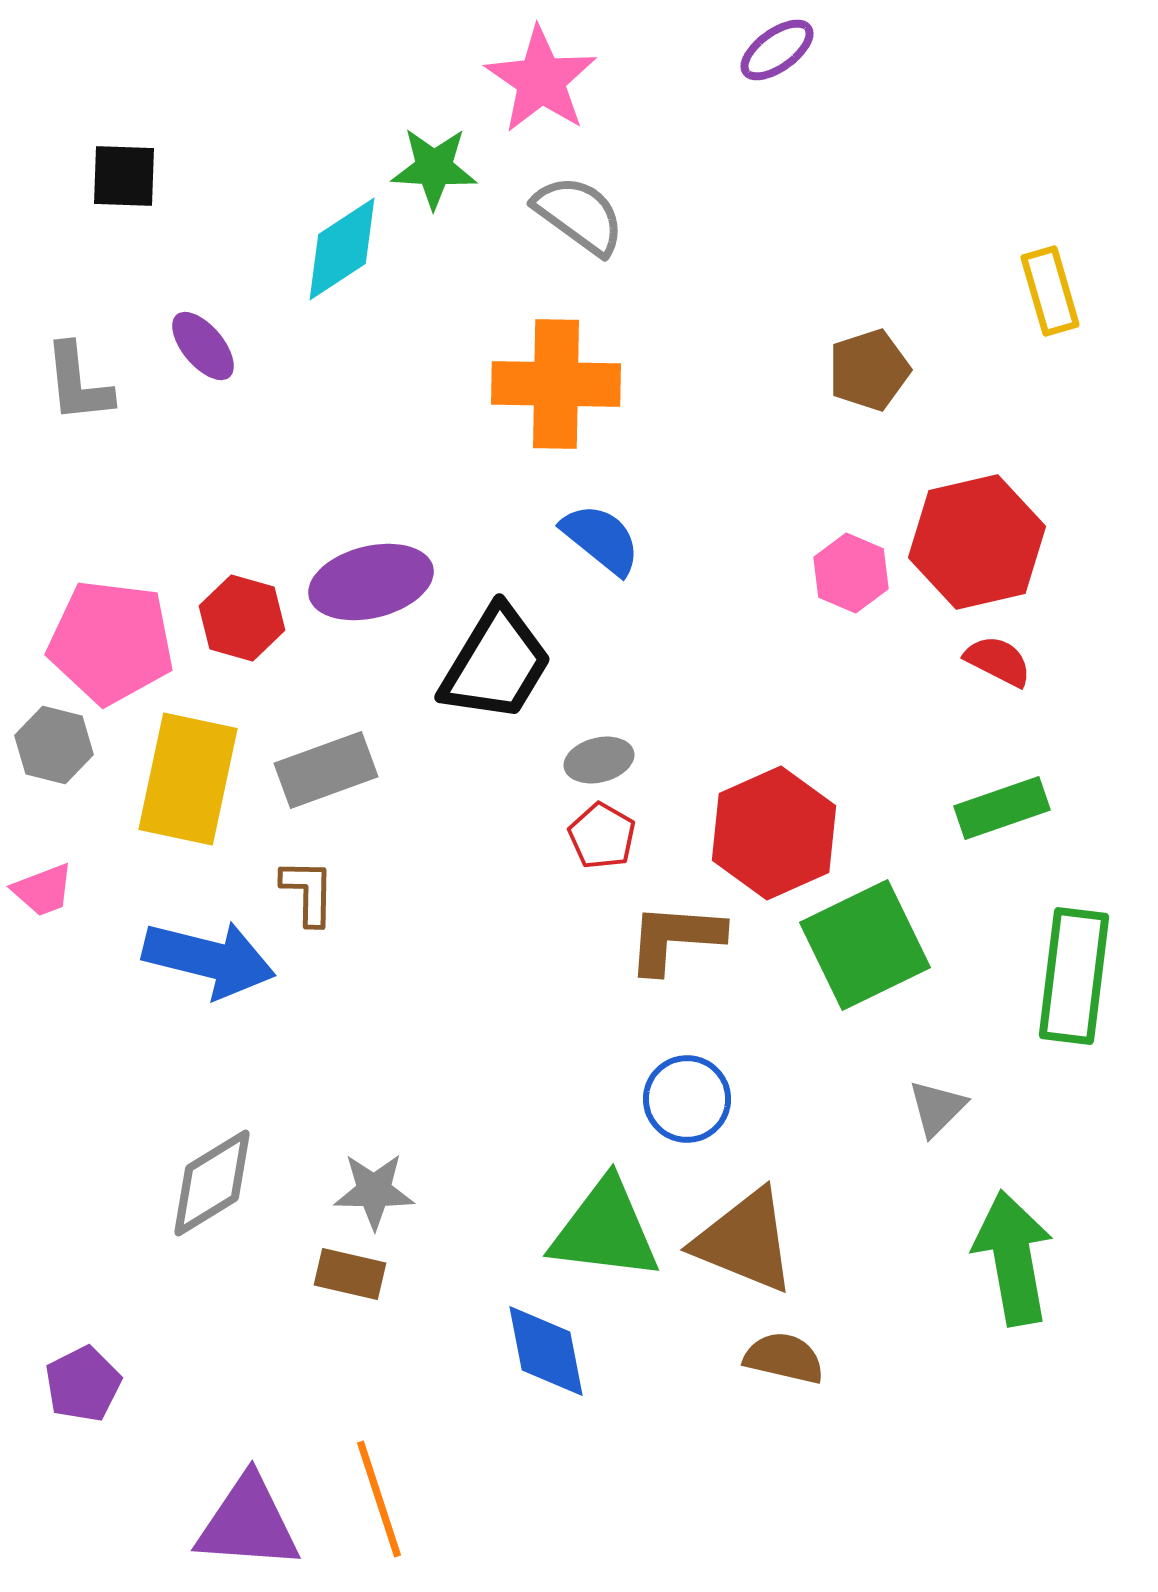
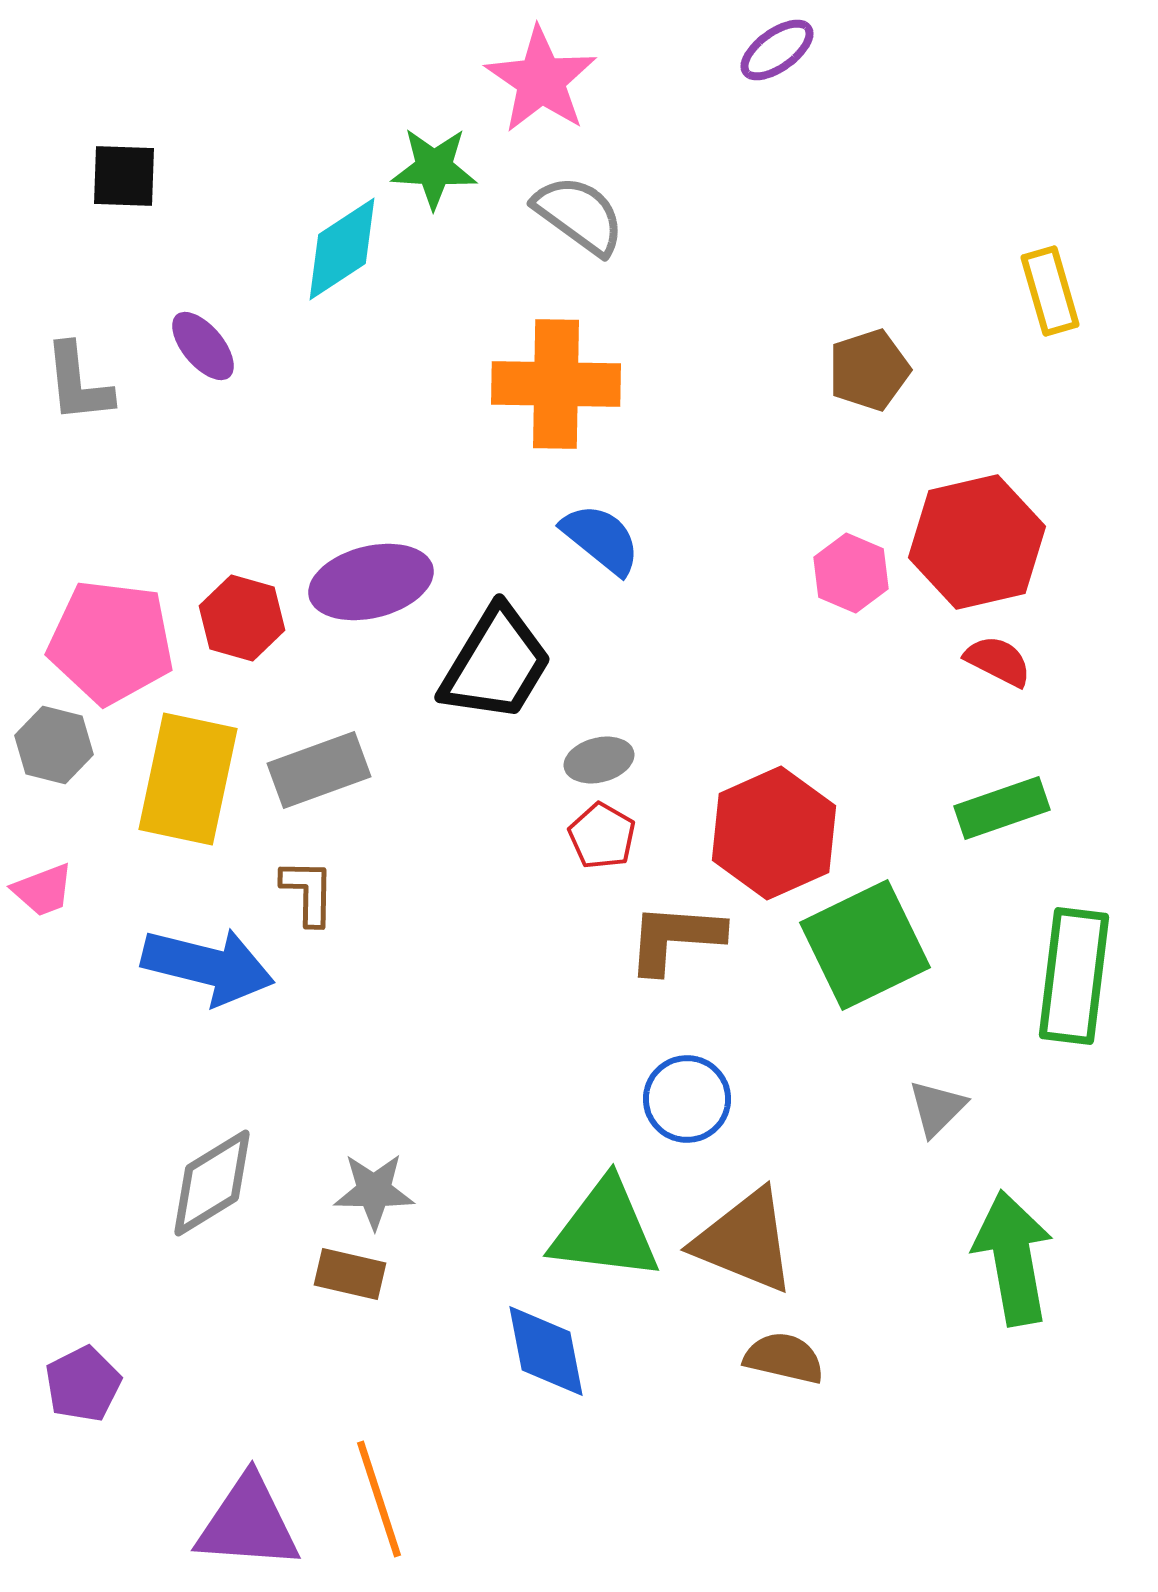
gray rectangle at (326, 770): moved 7 px left
blue arrow at (209, 959): moved 1 px left, 7 px down
